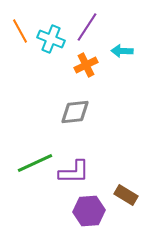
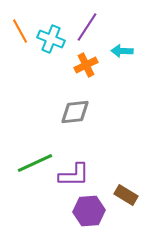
purple L-shape: moved 3 px down
